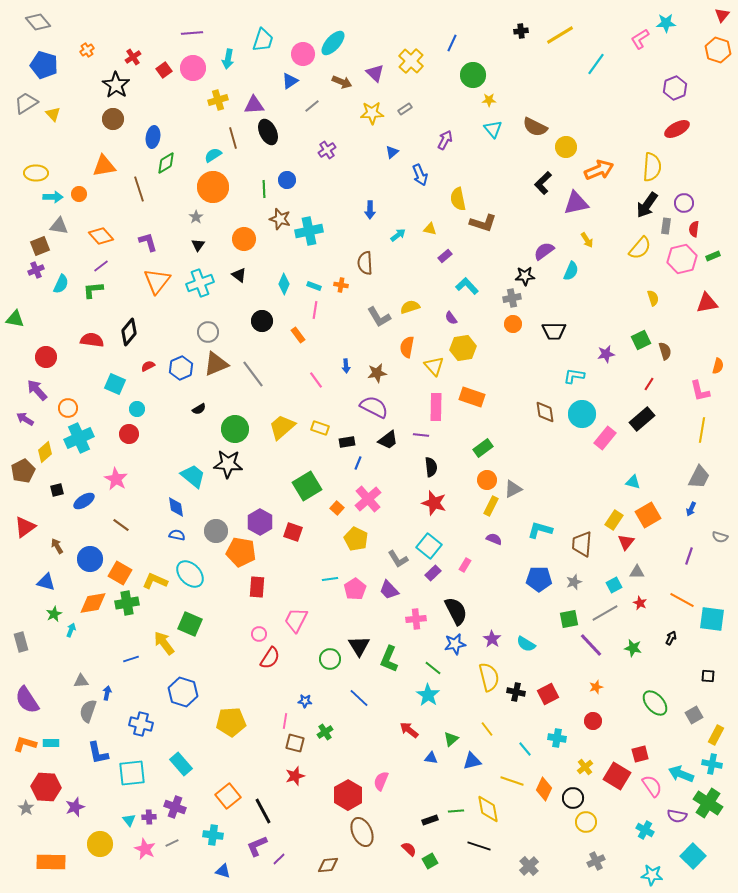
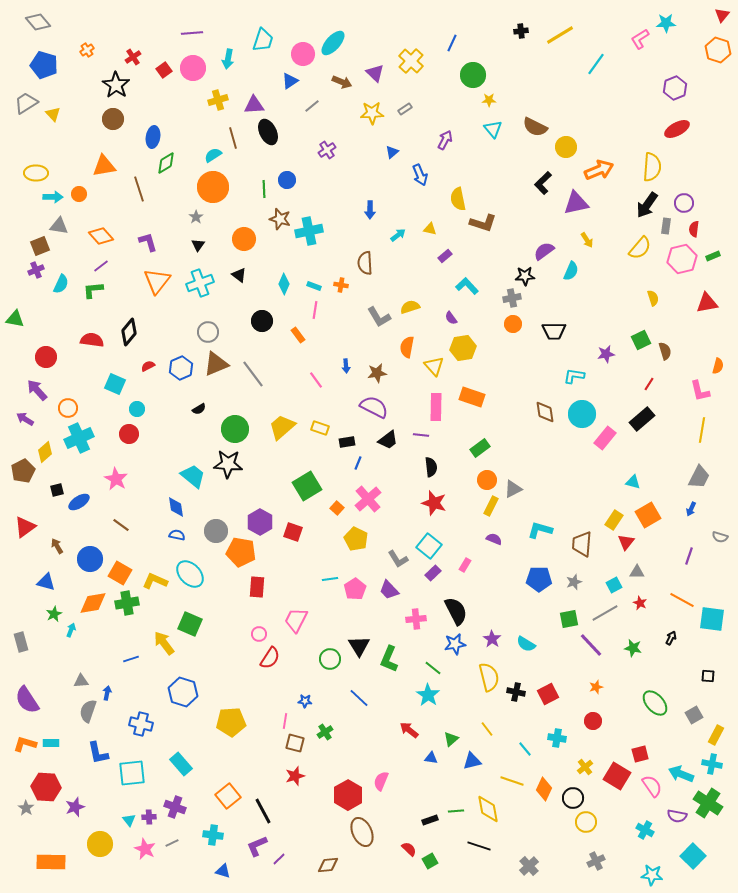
green rectangle at (483, 448): moved 3 px left
blue ellipse at (84, 501): moved 5 px left, 1 px down
